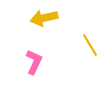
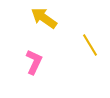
yellow arrow: rotated 48 degrees clockwise
